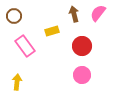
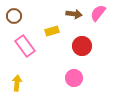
brown arrow: rotated 112 degrees clockwise
pink circle: moved 8 px left, 3 px down
yellow arrow: moved 1 px down
